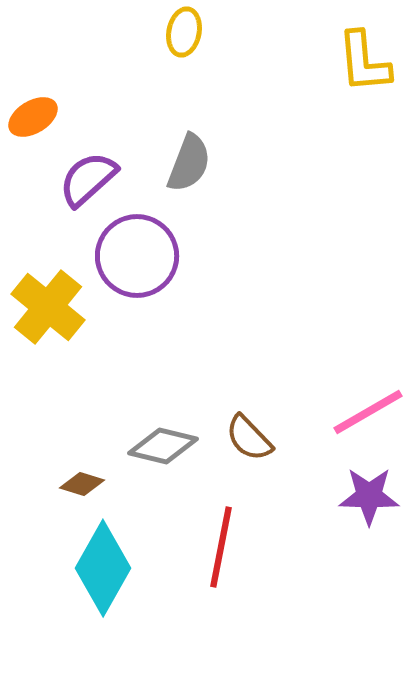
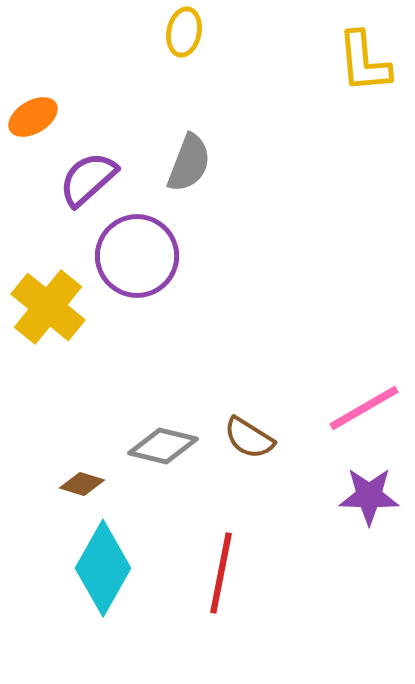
pink line: moved 4 px left, 4 px up
brown semicircle: rotated 14 degrees counterclockwise
red line: moved 26 px down
